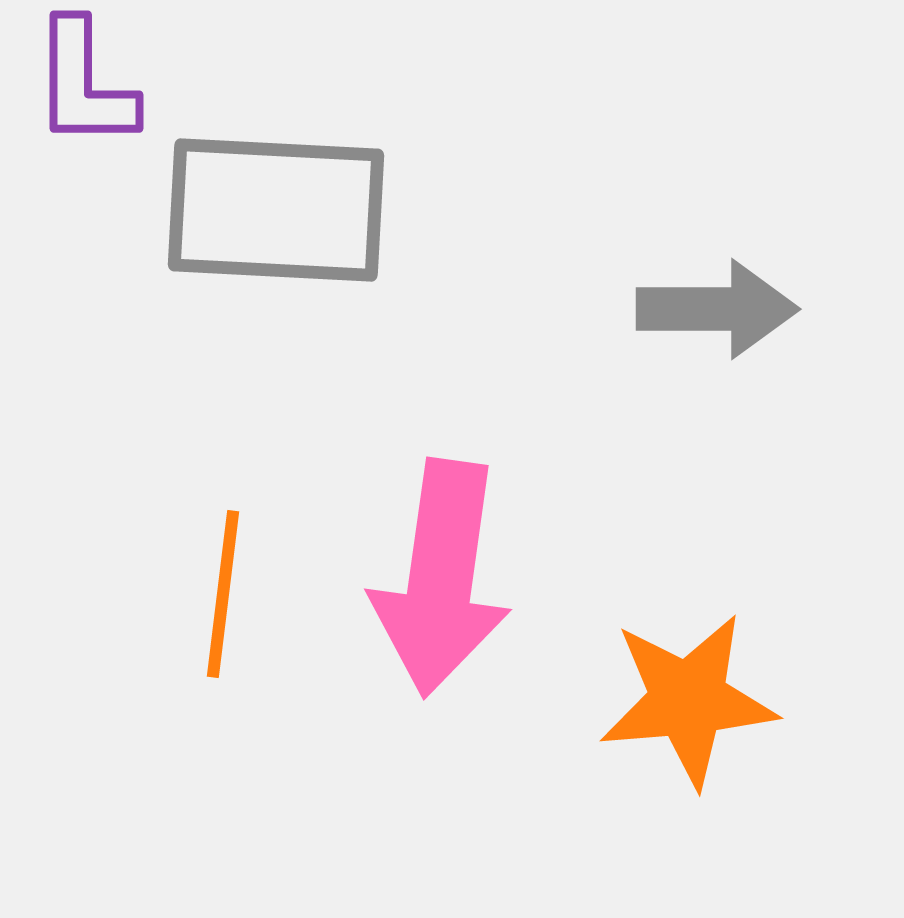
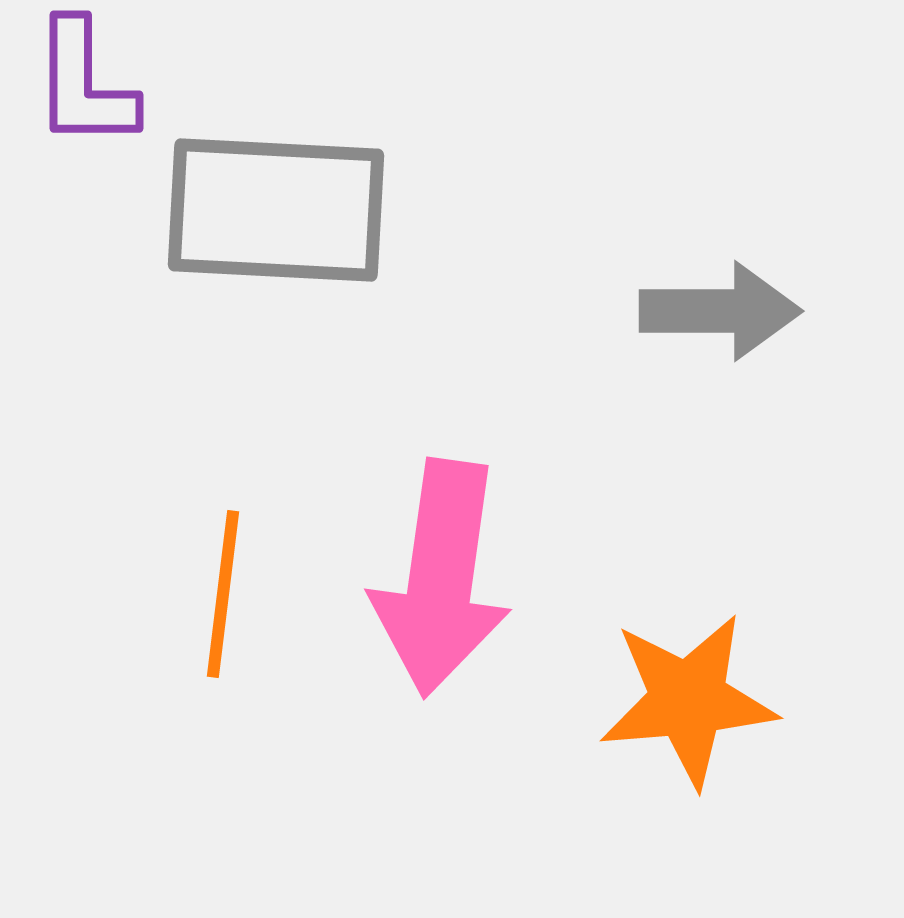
gray arrow: moved 3 px right, 2 px down
